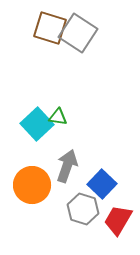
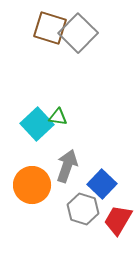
gray square: rotated 12 degrees clockwise
